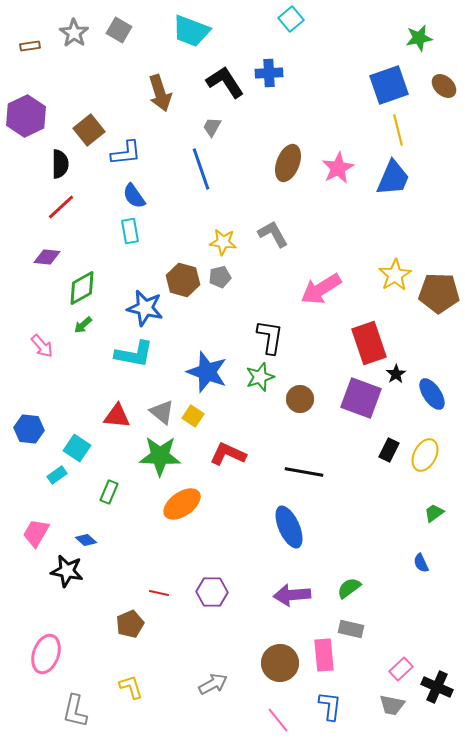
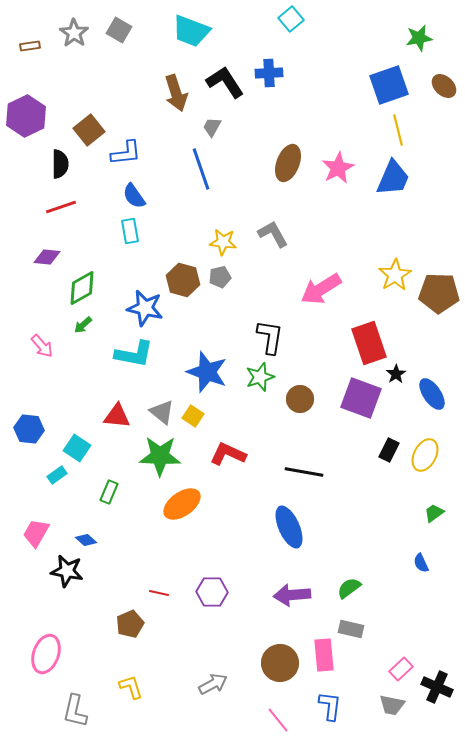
brown arrow at (160, 93): moved 16 px right
red line at (61, 207): rotated 24 degrees clockwise
